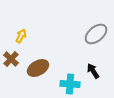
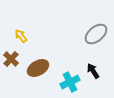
yellow arrow: rotated 64 degrees counterclockwise
cyan cross: moved 2 px up; rotated 30 degrees counterclockwise
